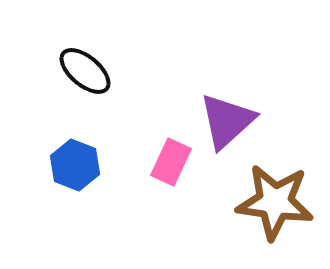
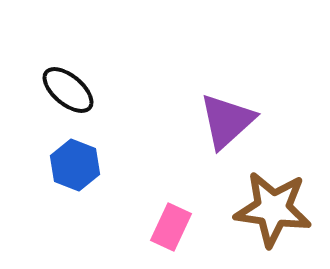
black ellipse: moved 17 px left, 19 px down
pink rectangle: moved 65 px down
brown star: moved 2 px left, 7 px down
